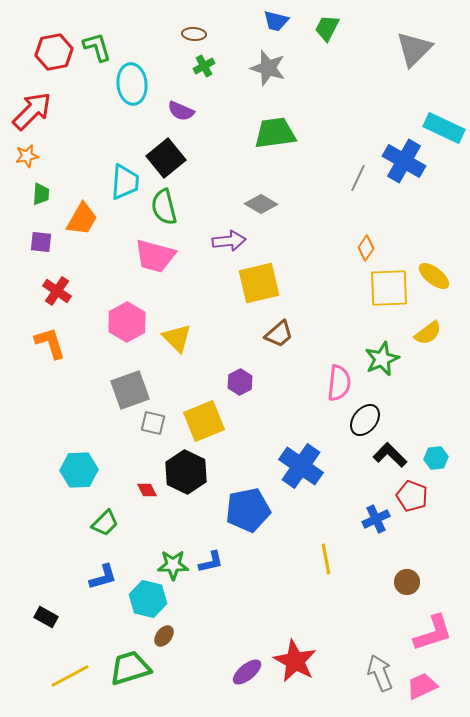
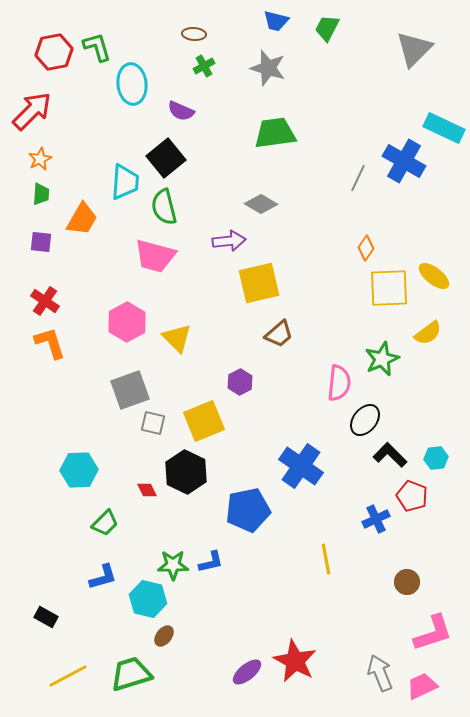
orange star at (27, 156): moved 13 px right, 3 px down; rotated 15 degrees counterclockwise
red cross at (57, 291): moved 12 px left, 10 px down
green trapezoid at (130, 668): moved 1 px right, 6 px down
yellow line at (70, 676): moved 2 px left
